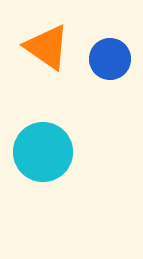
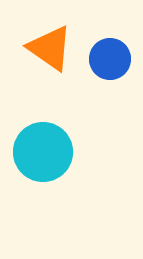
orange triangle: moved 3 px right, 1 px down
